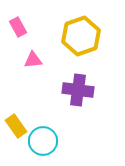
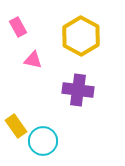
yellow hexagon: rotated 12 degrees counterclockwise
pink triangle: rotated 18 degrees clockwise
